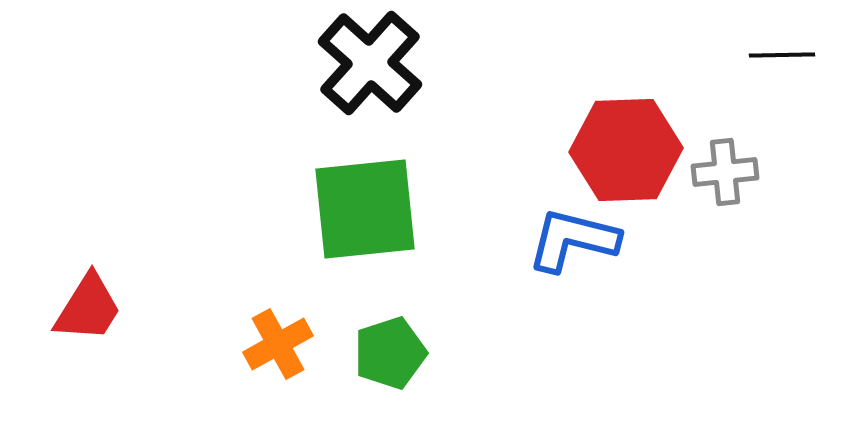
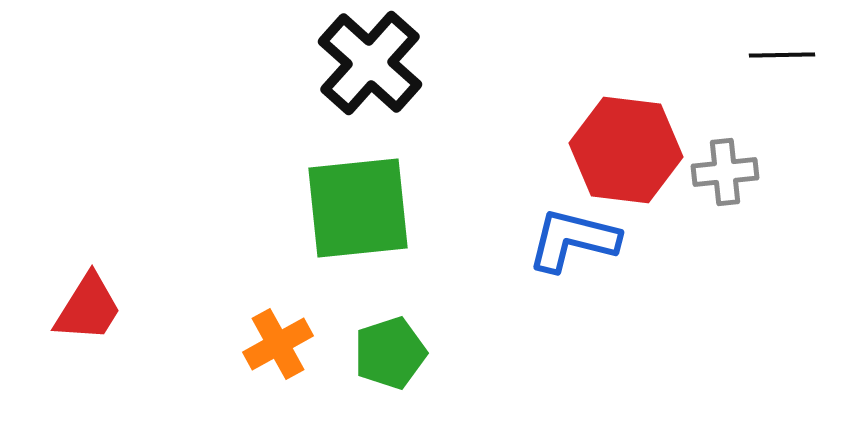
red hexagon: rotated 9 degrees clockwise
green square: moved 7 px left, 1 px up
